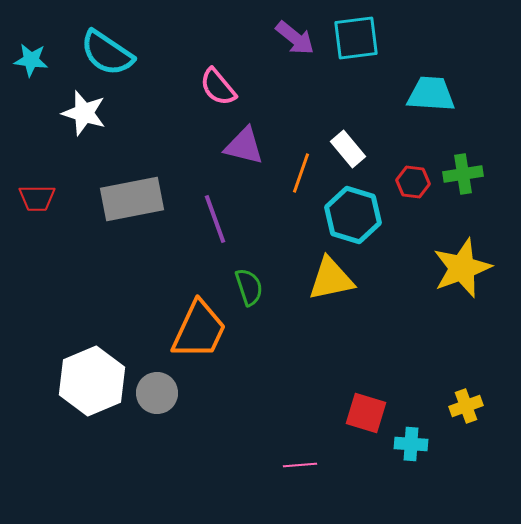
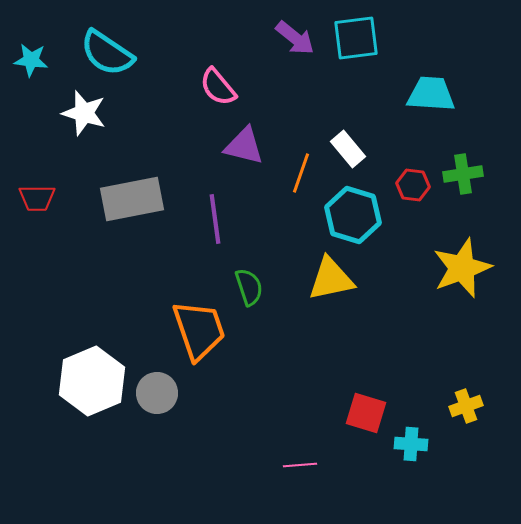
red hexagon: moved 3 px down
purple line: rotated 12 degrees clockwise
orange trapezoid: rotated 44 degrees counterclockwise
